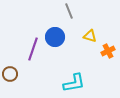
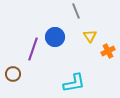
gray line: moved 7 px right
yellow triangle: rotated 40 degrees clockwise
brown circle: moved 3 px right
